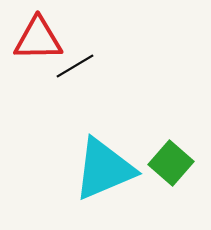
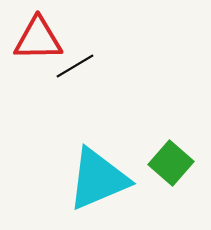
cyan triangle: moved 6 px left, 10 px down
